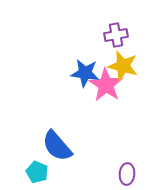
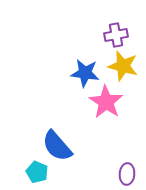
pink star: moved 17 px down
